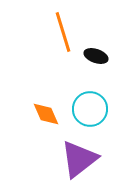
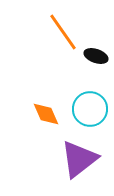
orange line: rotated 18 degrees counterclockwise
